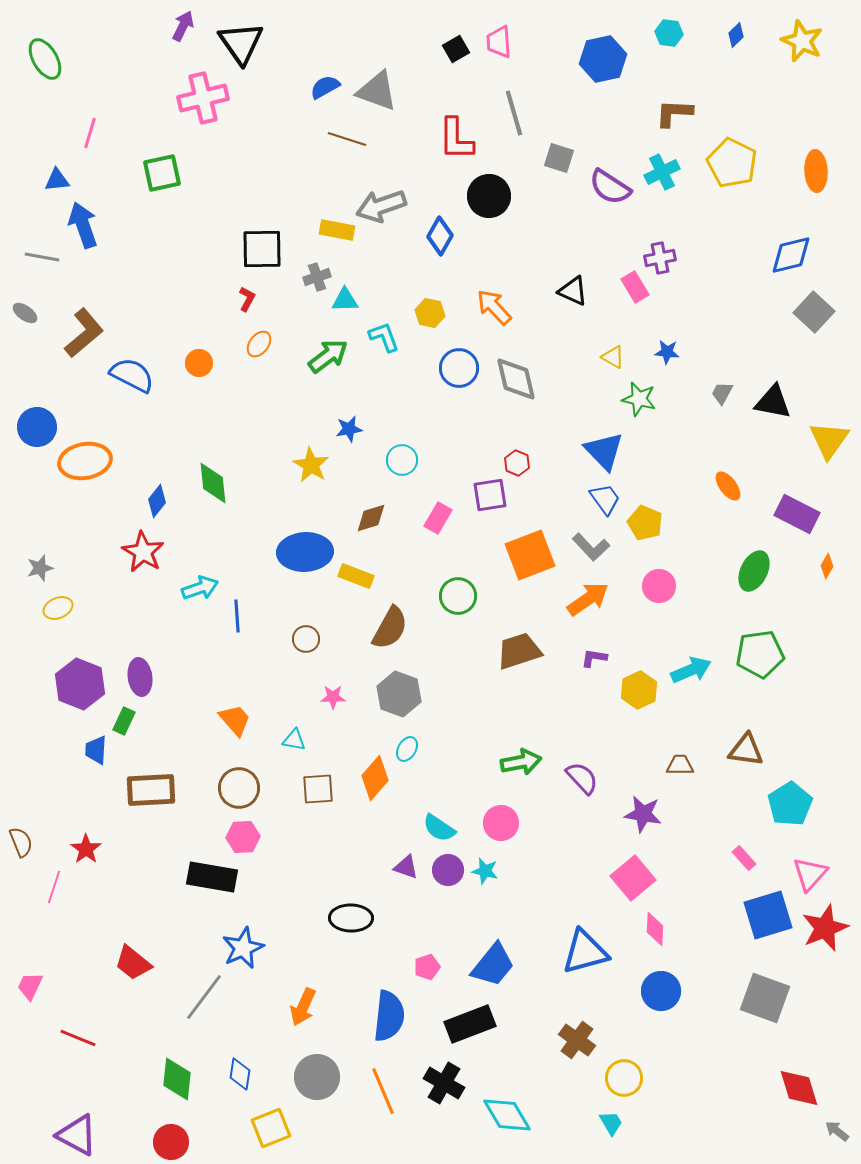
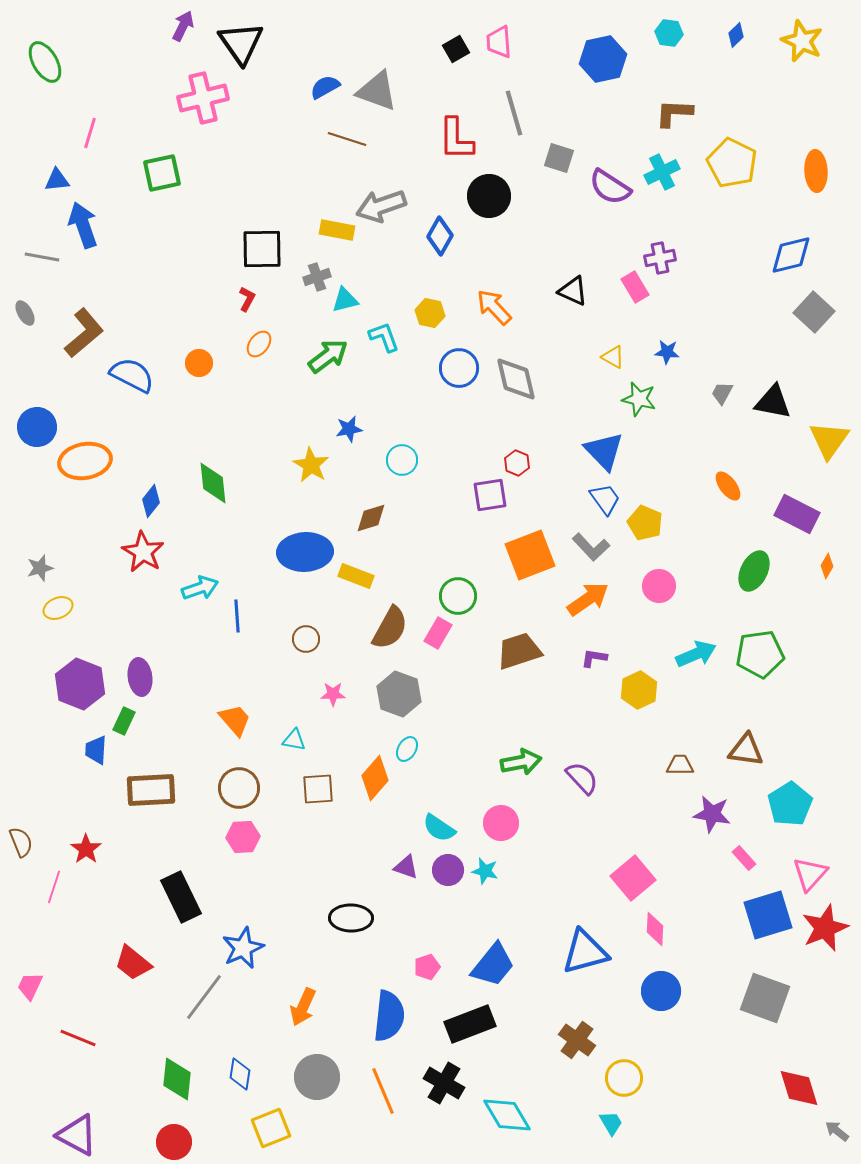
green ellipse at (45, 59): moved 3 px down
cyan triangle at (345, 300): rotated 12 degrees counterclockwise
gray ellipse at (25, 313): rotated 25 degrees clockwise
blue diamond at (157, 501): moved 6 px left
pink rectangle at (438, 518): moved 115 px down
cyan arrow at (691, 670): moved 5 px right, 16 px up
pink star at (333, 697): moved 3 px up
purple star at (643, 814): moved 69 px right
black rectangle at (212, 877): moved 31 px left, 20 px down; rotated 54 degrees clockwise
red circle at (171, 1142): moved 3 px right
